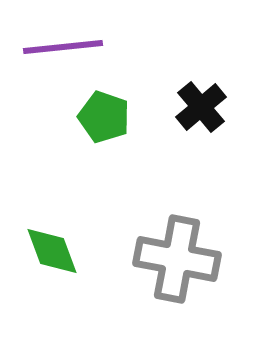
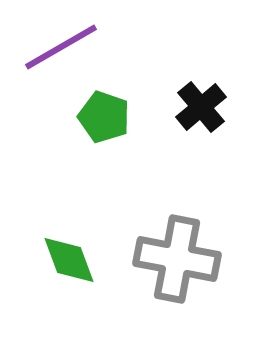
purple line: moved 2 px left; rotated 24 degrees counterclockwise
green diamond: moved 17 px right, 9 px down
